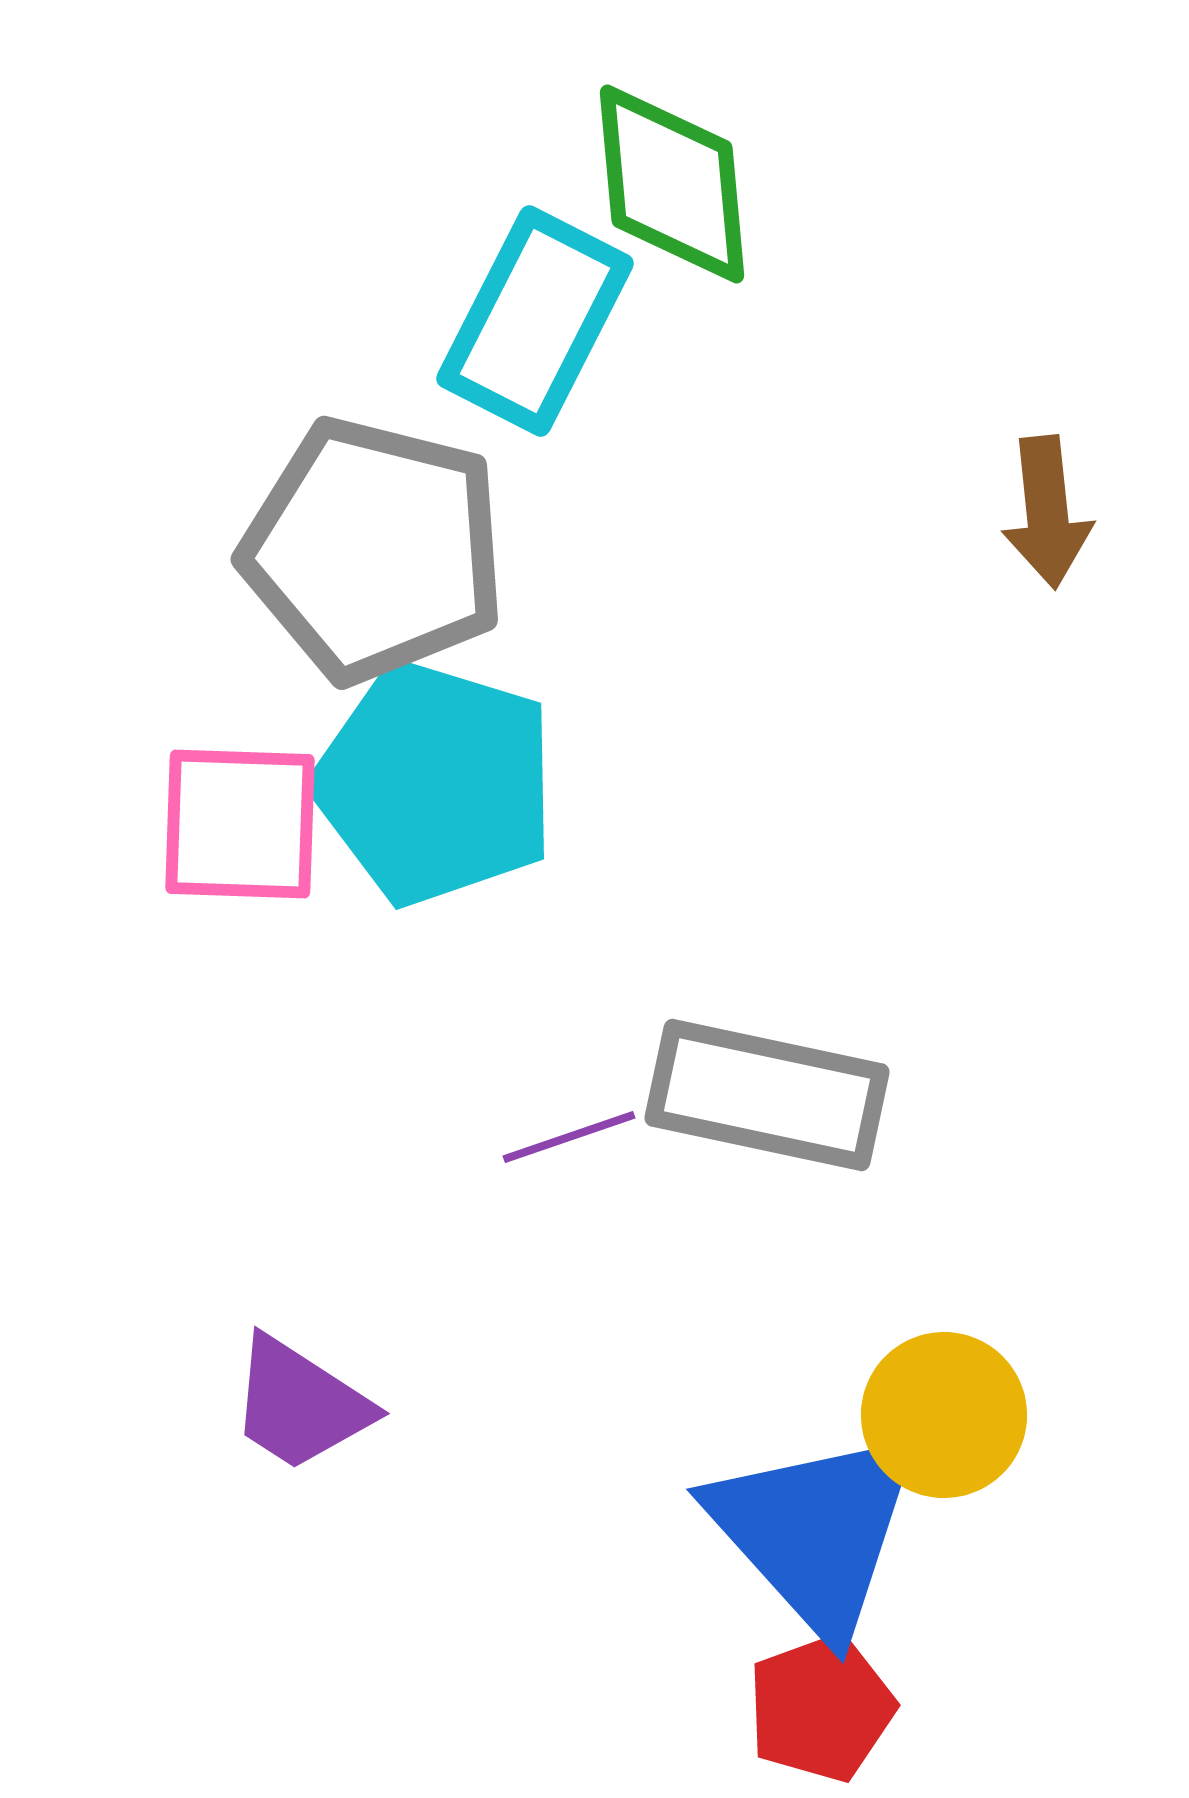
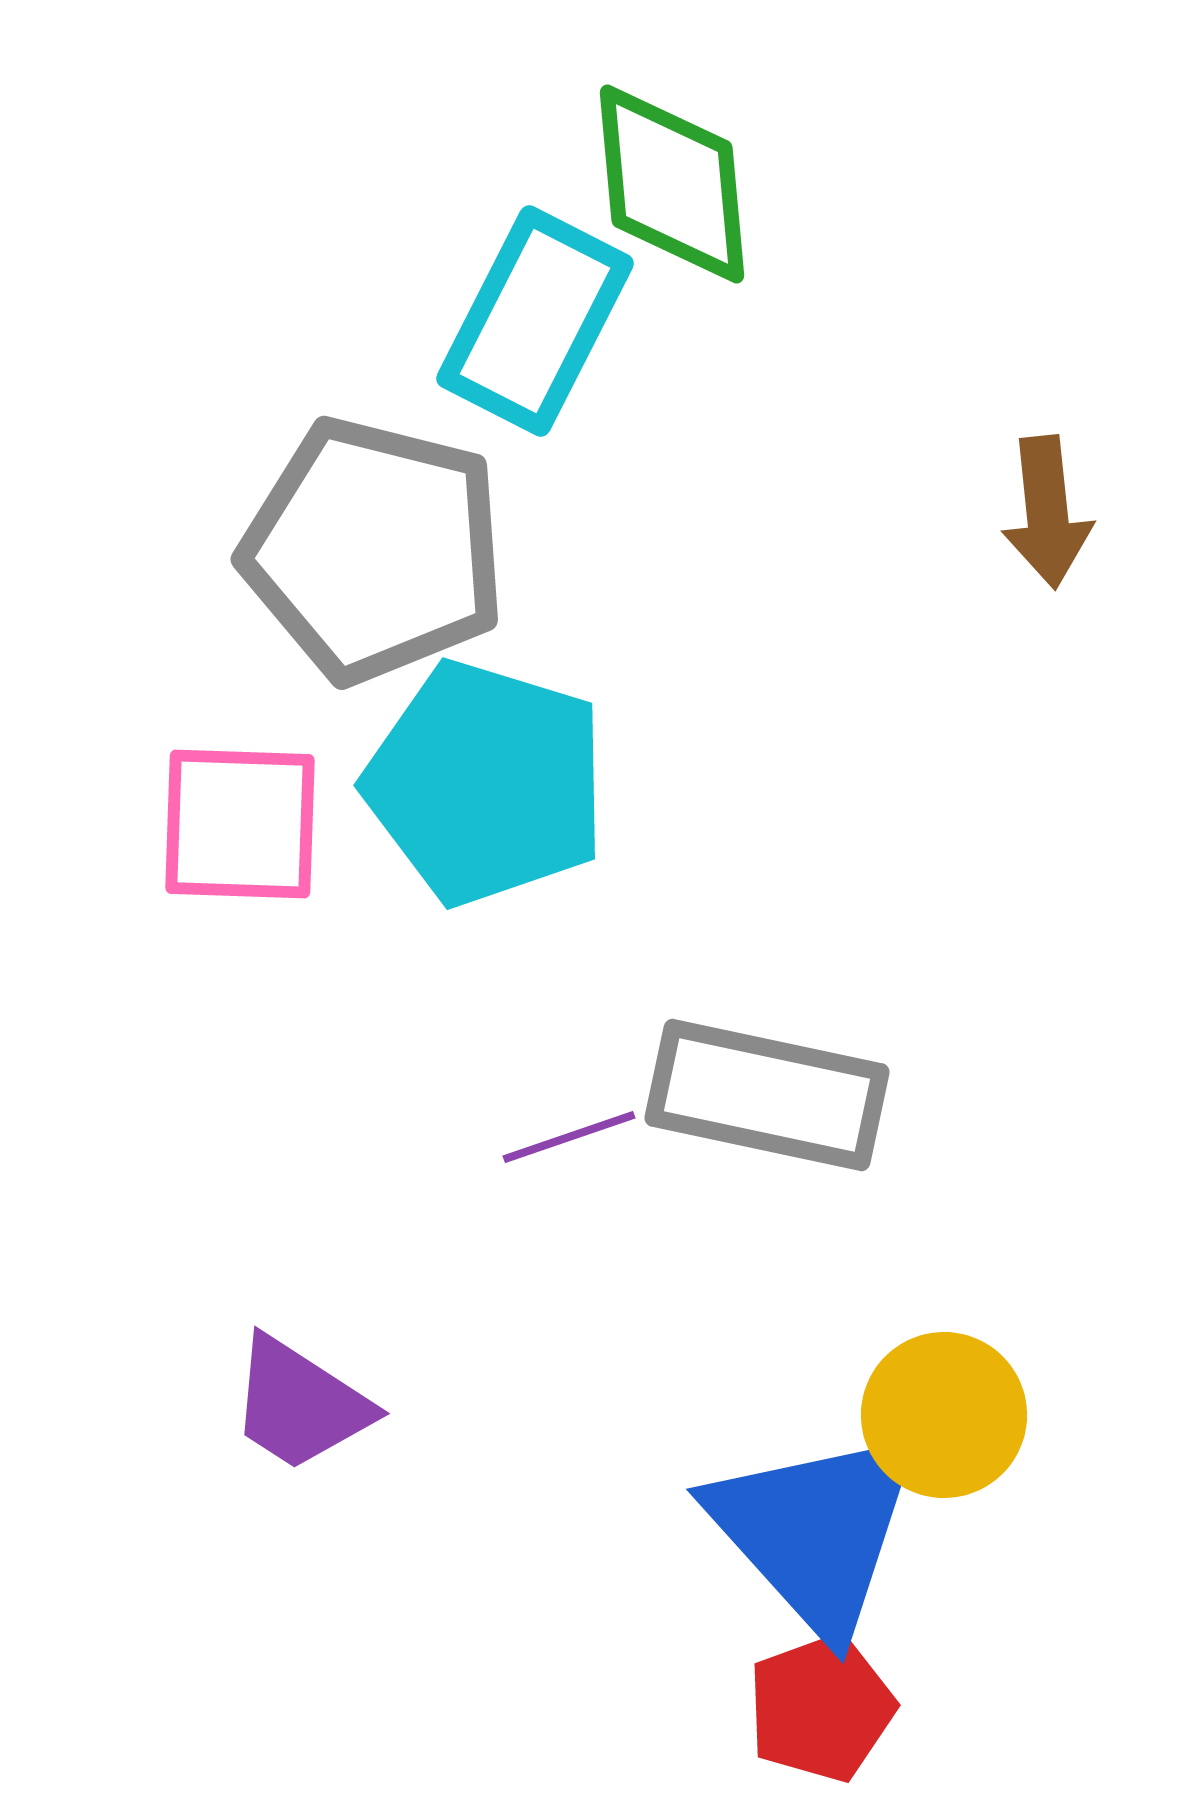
cyan pentagon: moved 51 px right
